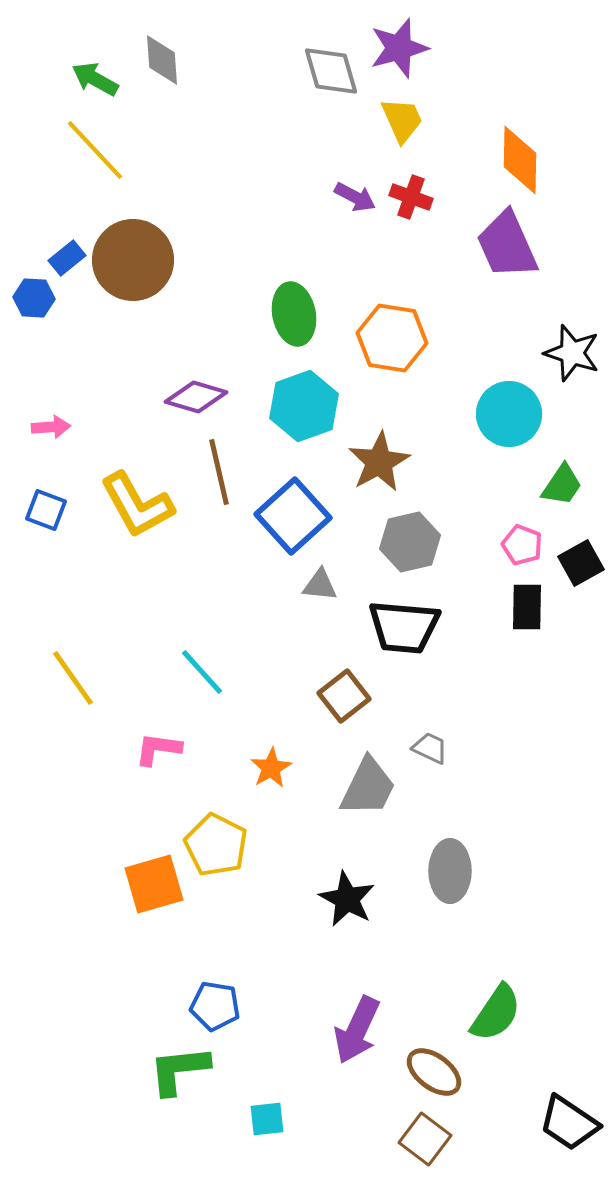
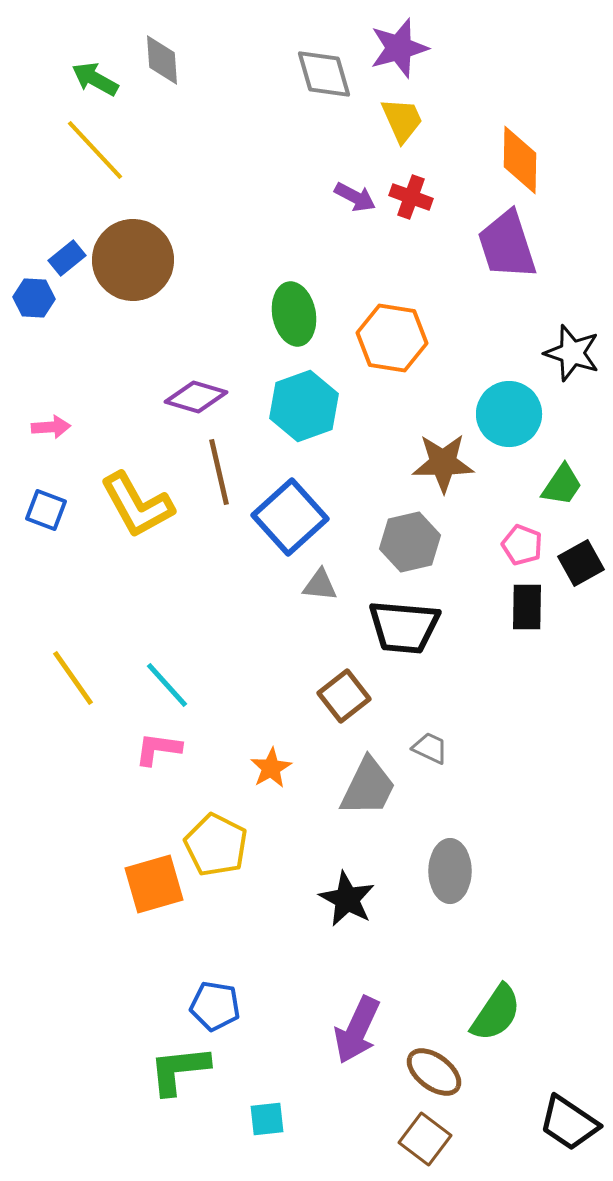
gray diamond at (331, 71): moved 7 px left, 3 px down
purple trapezoid at (507, 245): rotated 6 degrees clockwise
brown star at (379, 462): moved 64 px right, 1 px down; rotated 28 degrees clockwise
blue square at (293, 516): moved 3 px left, 1 px down
cyan line at (202, 672): moved 35 px left, 13 px down
